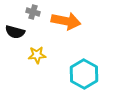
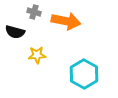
gray cross: moved 1 px right
